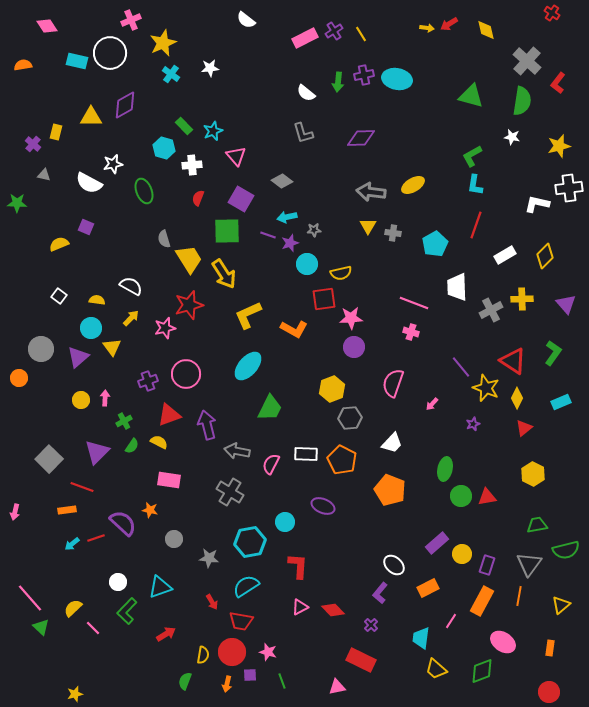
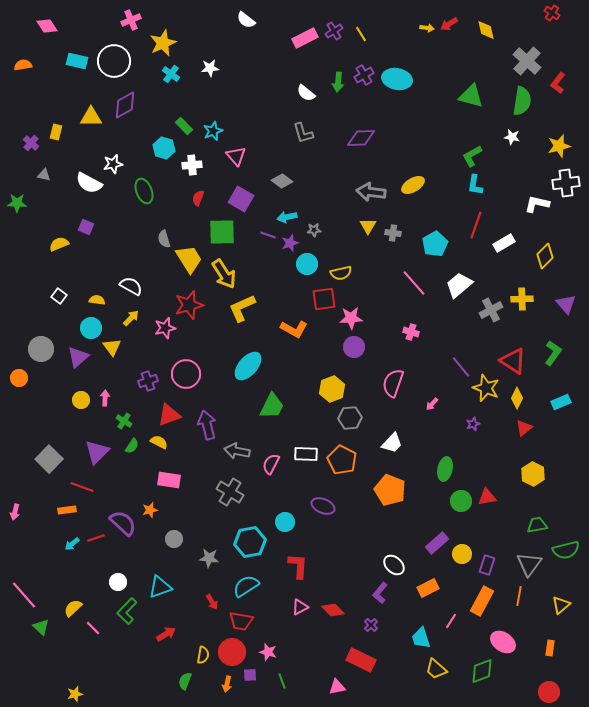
white circle at (110, 53): moved 4 px right, 8 px down
purple cross at (364, 75): rotated 18 degrees counterclockwise
purple cross at (33, 144): moved 2 px left, 1 px up
white cross at (569, 188): moved 3 px left, 5 px up
green square at (227, 231): moved 5 px left, 1 px down
white rectangle at (505, 255): moved 1 px left, 12 px up
white trapezoid at (457, 287): moved 2 px right, 2 px up; rotated 52 degrees clockwise
pink line at (414, 303): moved 20 px up; rotated 28 degrees clockwise
yellow L-shape at (248, 315): moved 6 px left, 7 px up
green trapezoid at (270, 408): moved 2 px right, 2 px up
green cross at (124, 421): rotated 28 degrees counterclockwise
green circle at (461, 496): moved 5 px down
orange star at (150, 510): rotated 28 degrees counterclockwise
pink line at (30, 598): moved 6 px left, 3 px up
cyan trapezoid at (421, 638): rotated 25 degrees counterclockwise
